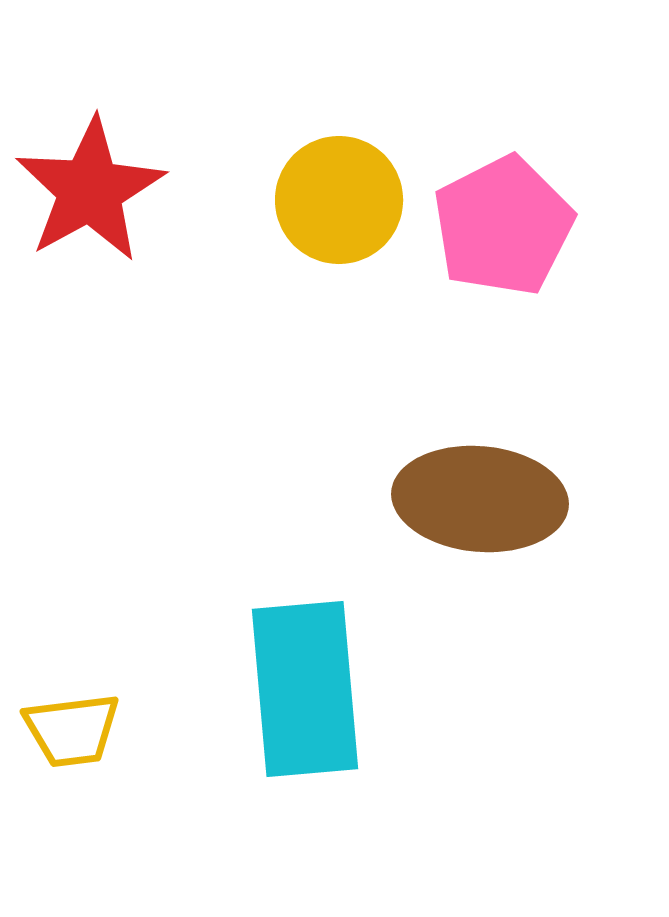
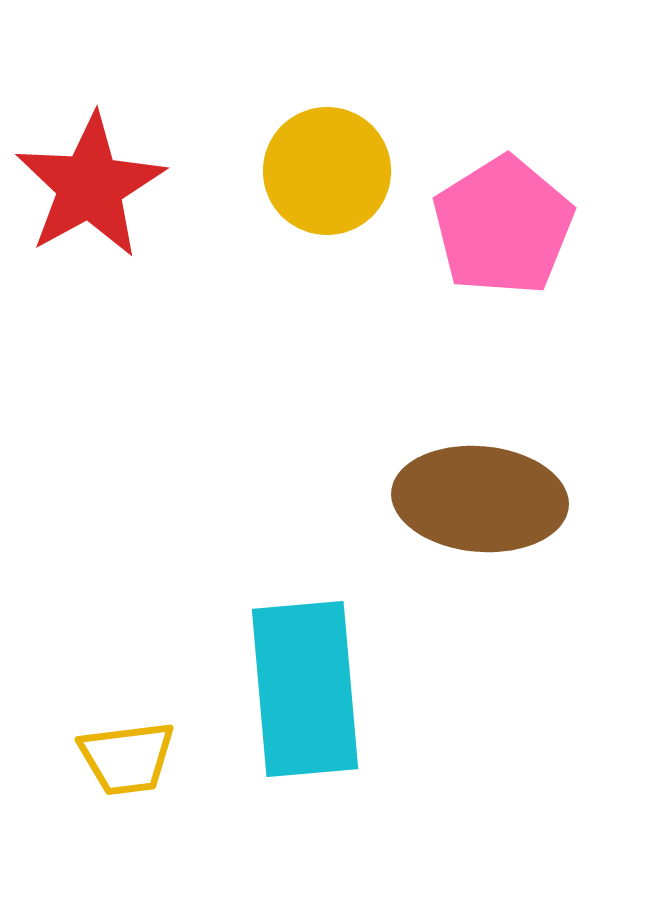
red star: moved 4 px up
yellow circle: moved 12 px left, 29 px up
pink pentagon: rotated 5 degrees counterclockwise
yellow trapezoid: moved 55 px right, 28 px down
